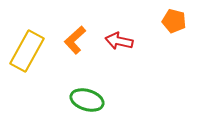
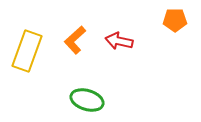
orange pentagon: moved 1 px right, 1 px up; rotated 15 degrees counterclockwise
yellow rectangle: rotated 9 degrees counterclockwise
